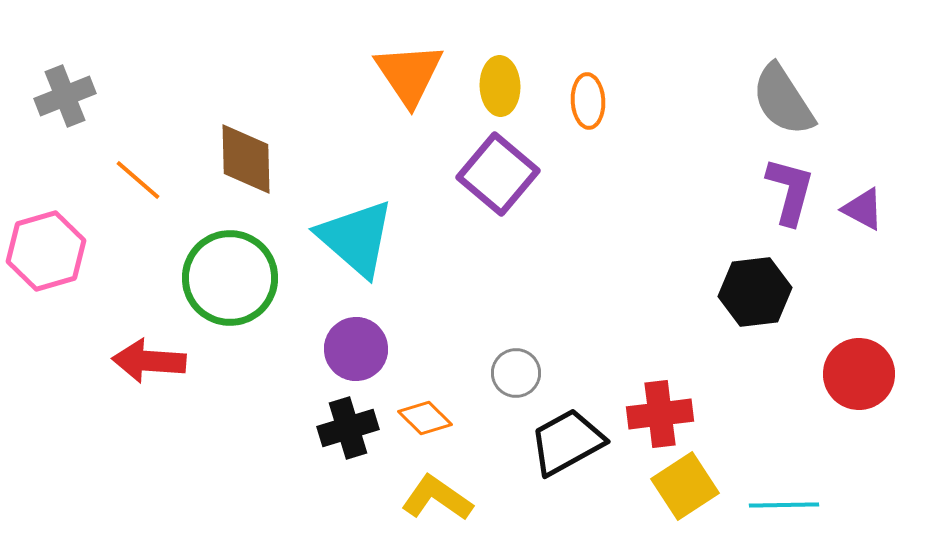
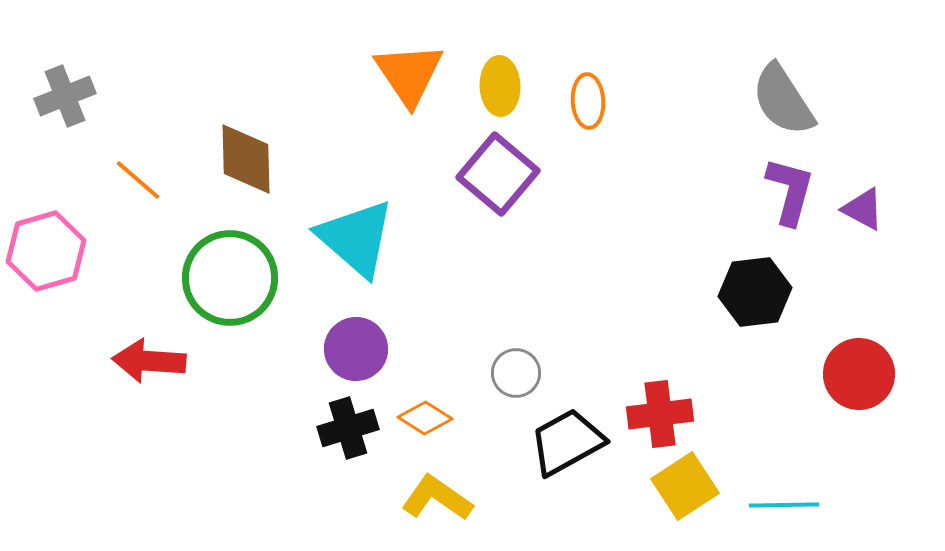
orange diamond: rotated 12 degrees counterclockwise
